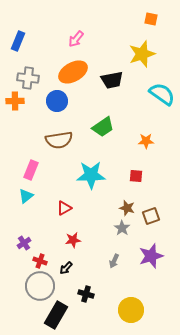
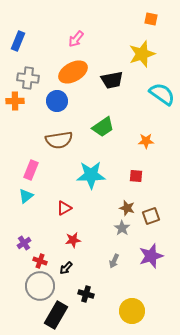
yellow circle: moved 1 px right, 1 px down
